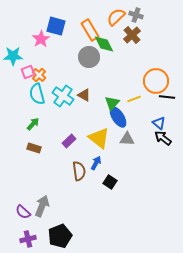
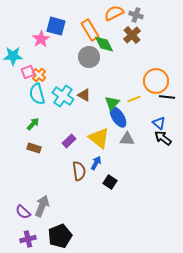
orange semicircle: moved 2 px left, 4 px up; rotated 18 degrees clockwise
